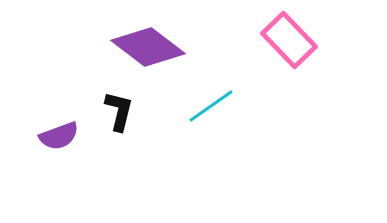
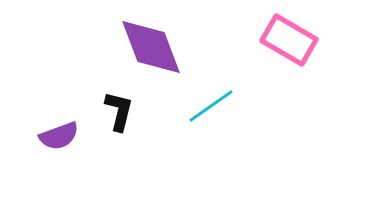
pink rectangle: rotated 16 degrees counterclockwise
purple diamond: moved 3 px right; rotated 32 degrees clockwise
